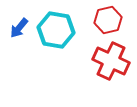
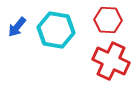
red hexagon: rotated 16 degrees clockwise
blue arrow: moved 2 px left, 1 px up
